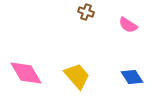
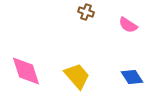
pink diamond: moved 2 px up; rotated 12 degrees clockwise
